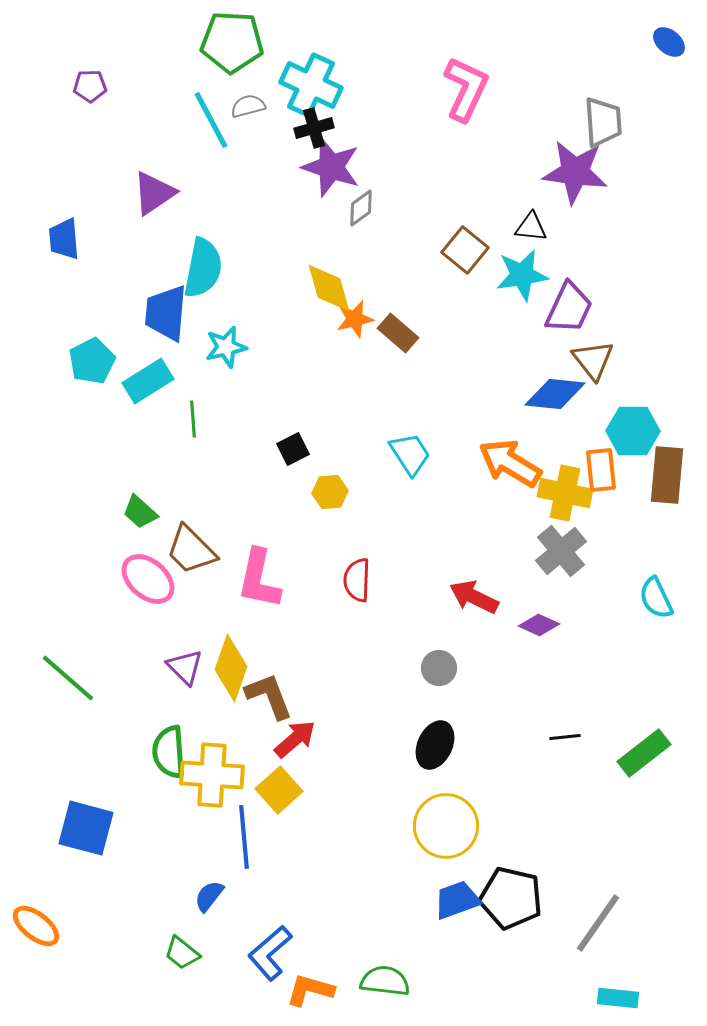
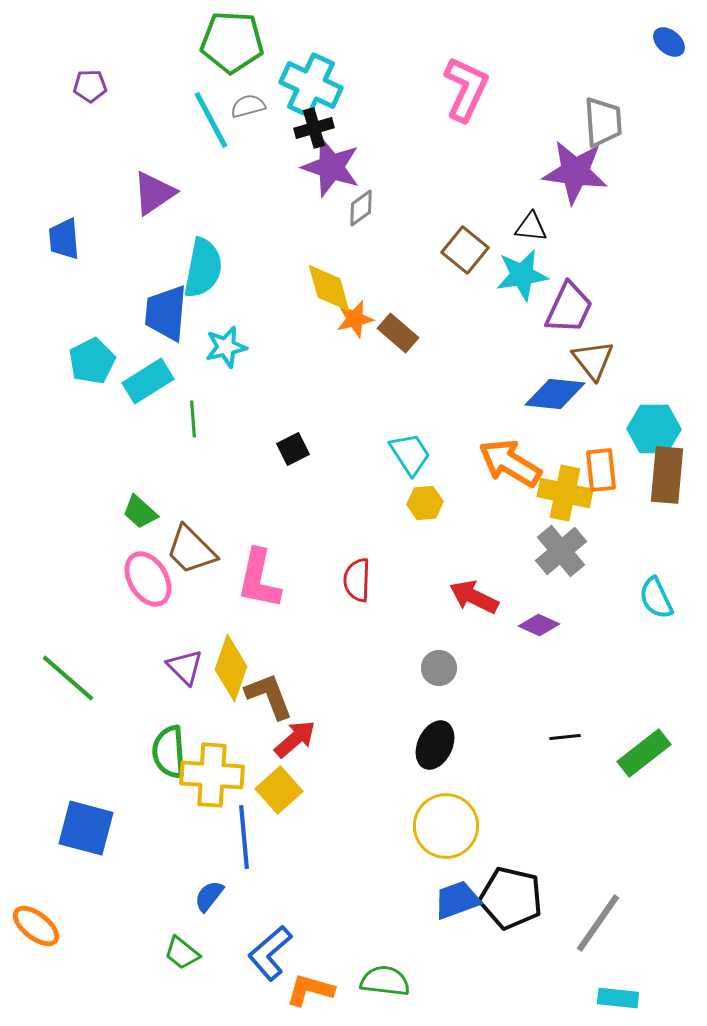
cyan hexagon at (633, 431): moved 21 px right, 2 px up
yellow hexagon at (330, 492): moved 95 px right, 11 px down
pink ellipse at (148, 579): rotated 18 degrees clockwise
